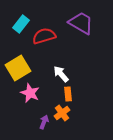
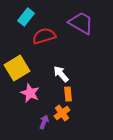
cyan rectangle: moved 5 px right, 7 px up
yellow square: moved 1 px left
